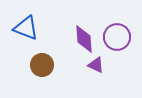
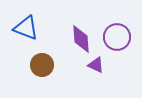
purple diamond: moved 3 px left
